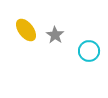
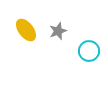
gray star: moved 3 px right, 4 px up; rotated 18 degrees clockwise
